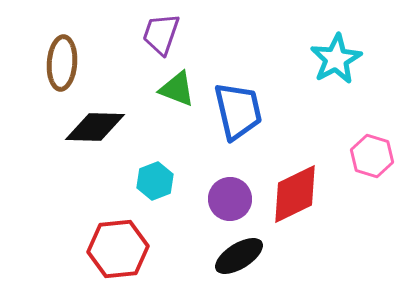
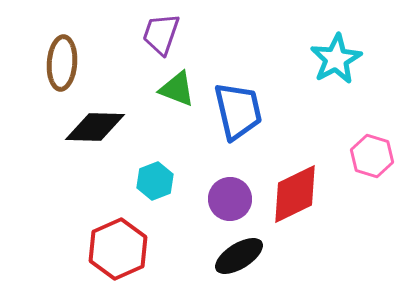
red hexagon: rotated 18 degrees counterclockwise
